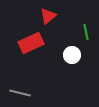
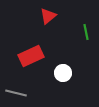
red rectangle: moved 13 px down
white circle: moved 9 px left, 18 px down
gray line: moved 4 px left
